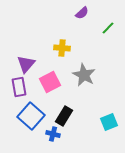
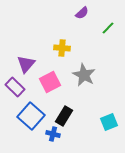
purple rectangle: moved 4 px left; rotated 36 degrees counterclockwise
